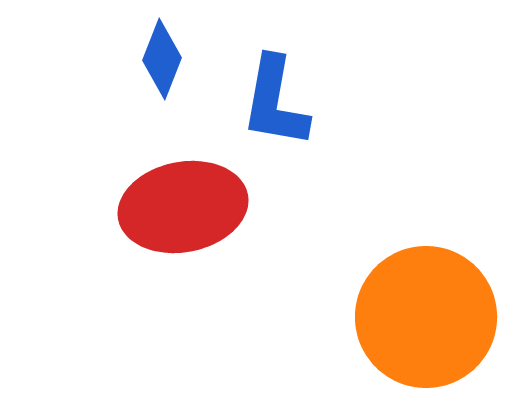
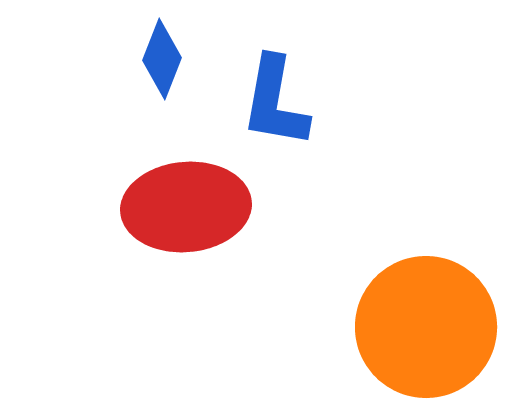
red ellipse: moved 3 px right; rotated 6 degrees clockwise
orange circle: moved 10 px down
